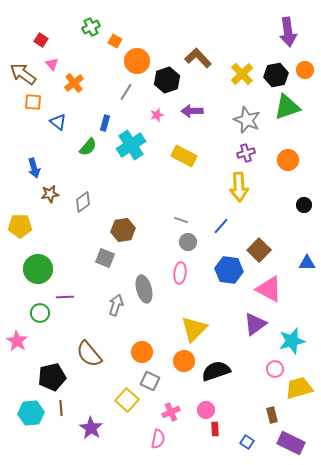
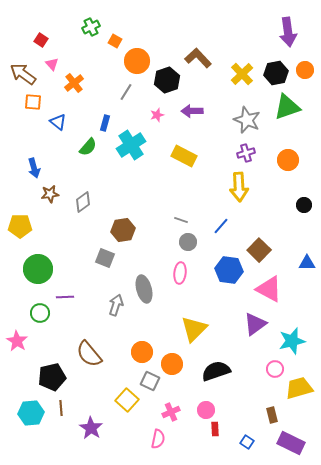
black hexagon at (276, 75): moved 2 px up
orange circle at (184, 361): moved 12 px left, 3 px down
